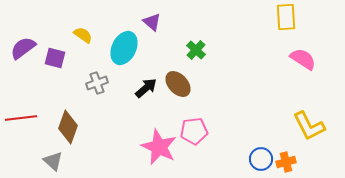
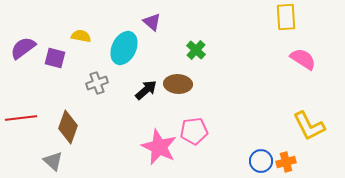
yellow semicircle: moved 2 px left, 1 px down; rotated 24 degrees counterclockwise
brown ellipse: rotated 44 degrees counterclockwise
black arrow: moved 2 px down
blue circle: moved 2 px down
